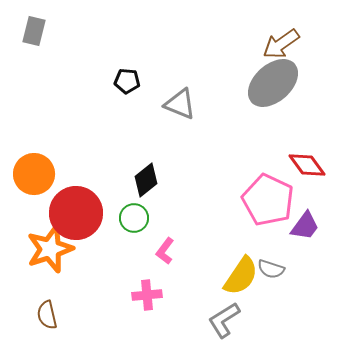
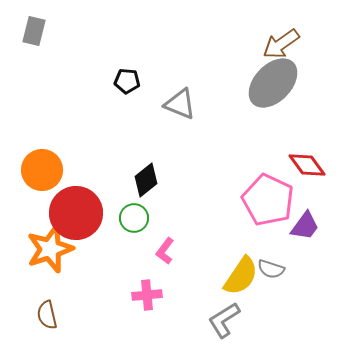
gray ellipse: rotated 4 degrees counterclockwise
orange circle: moved 8 px right, 4 px up
